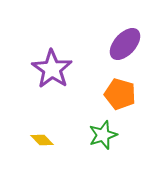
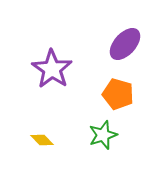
orange pentagon: moved 2 px left
